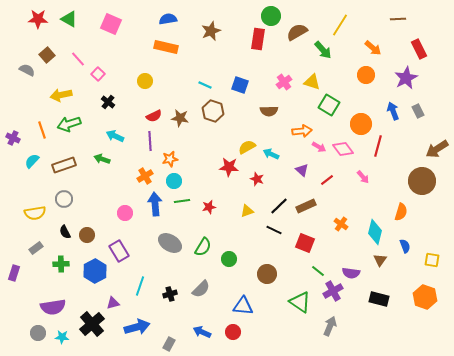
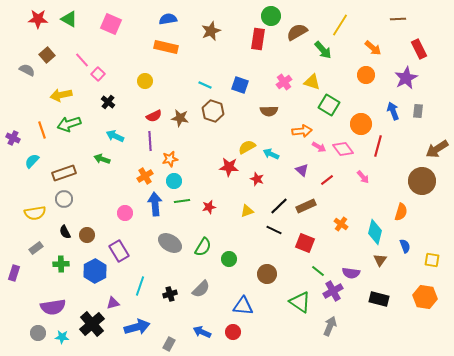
pink line at (78, 59): moved 4 px right, 1 px down
gray rectangle at (418, 111): rotated 32 degrees clockwise
brown rectangle at (64, 165): moved 8 px down
orange hexagon at (425, 297): rotated 10 degrees counterclockwise
